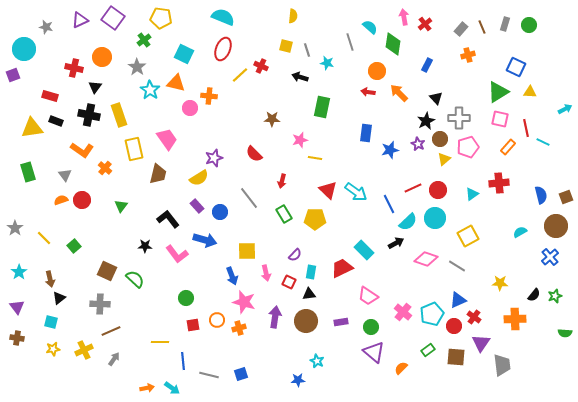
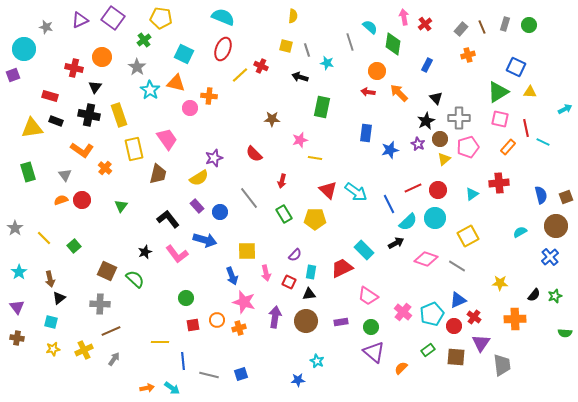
black star at (145, 246): moved 6 px down; rotated 24 degrees counterclockwise
